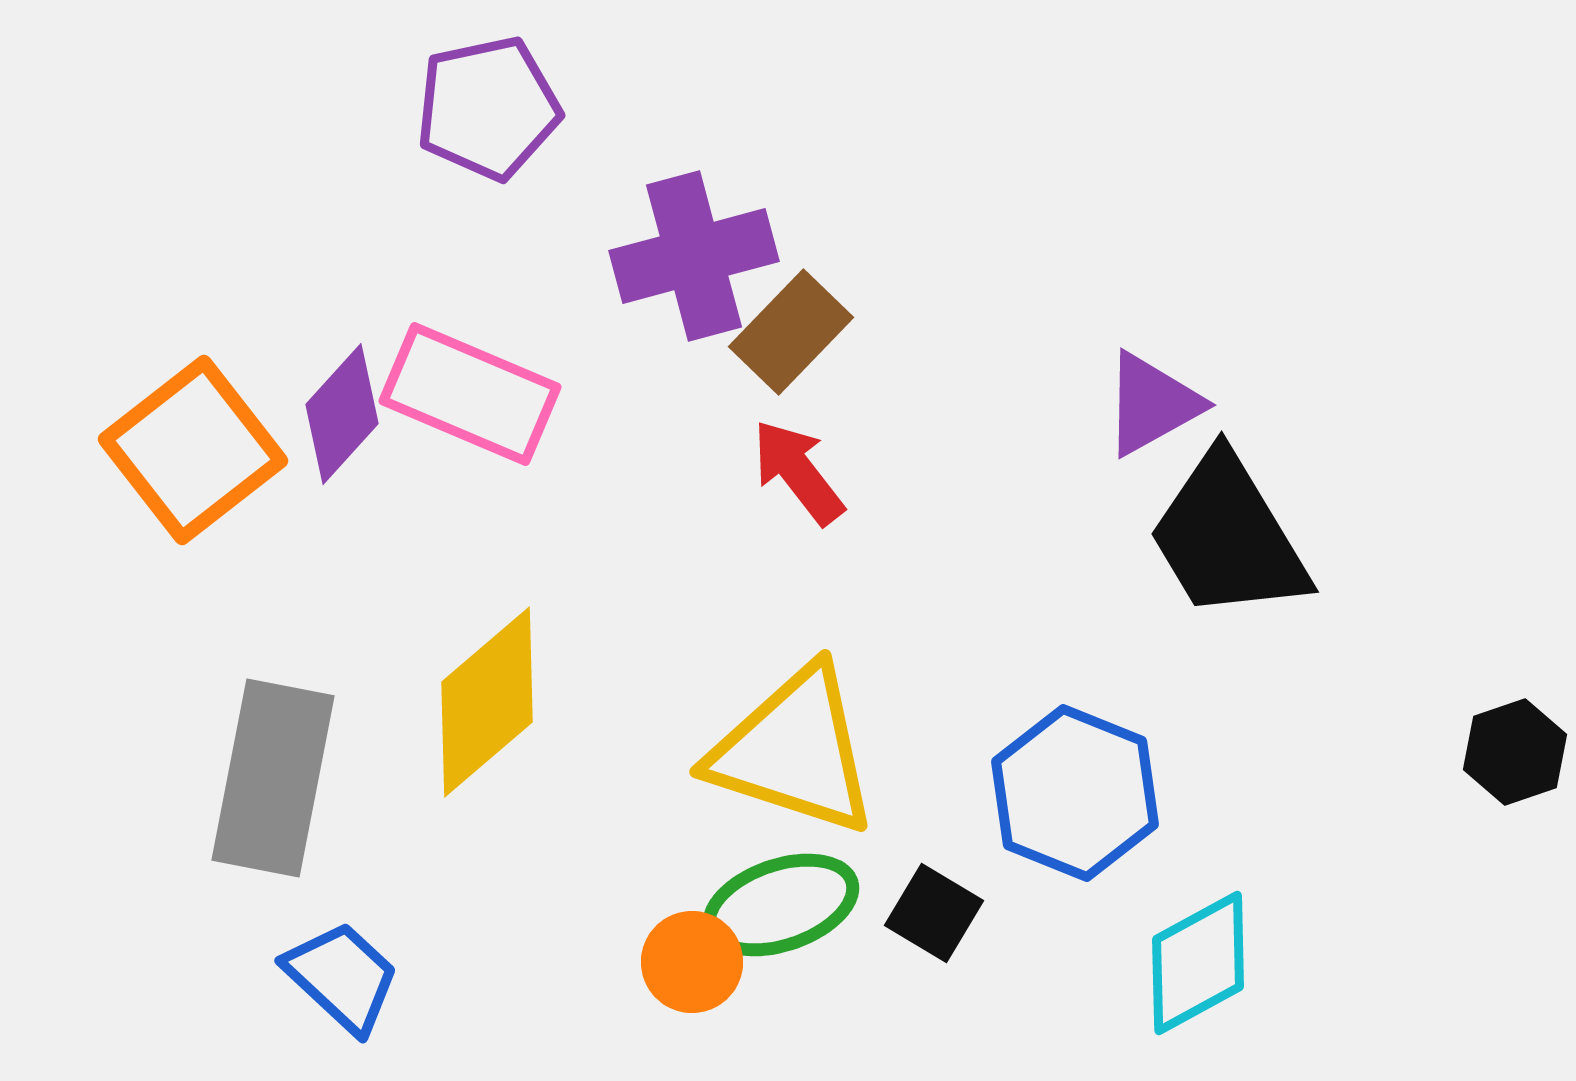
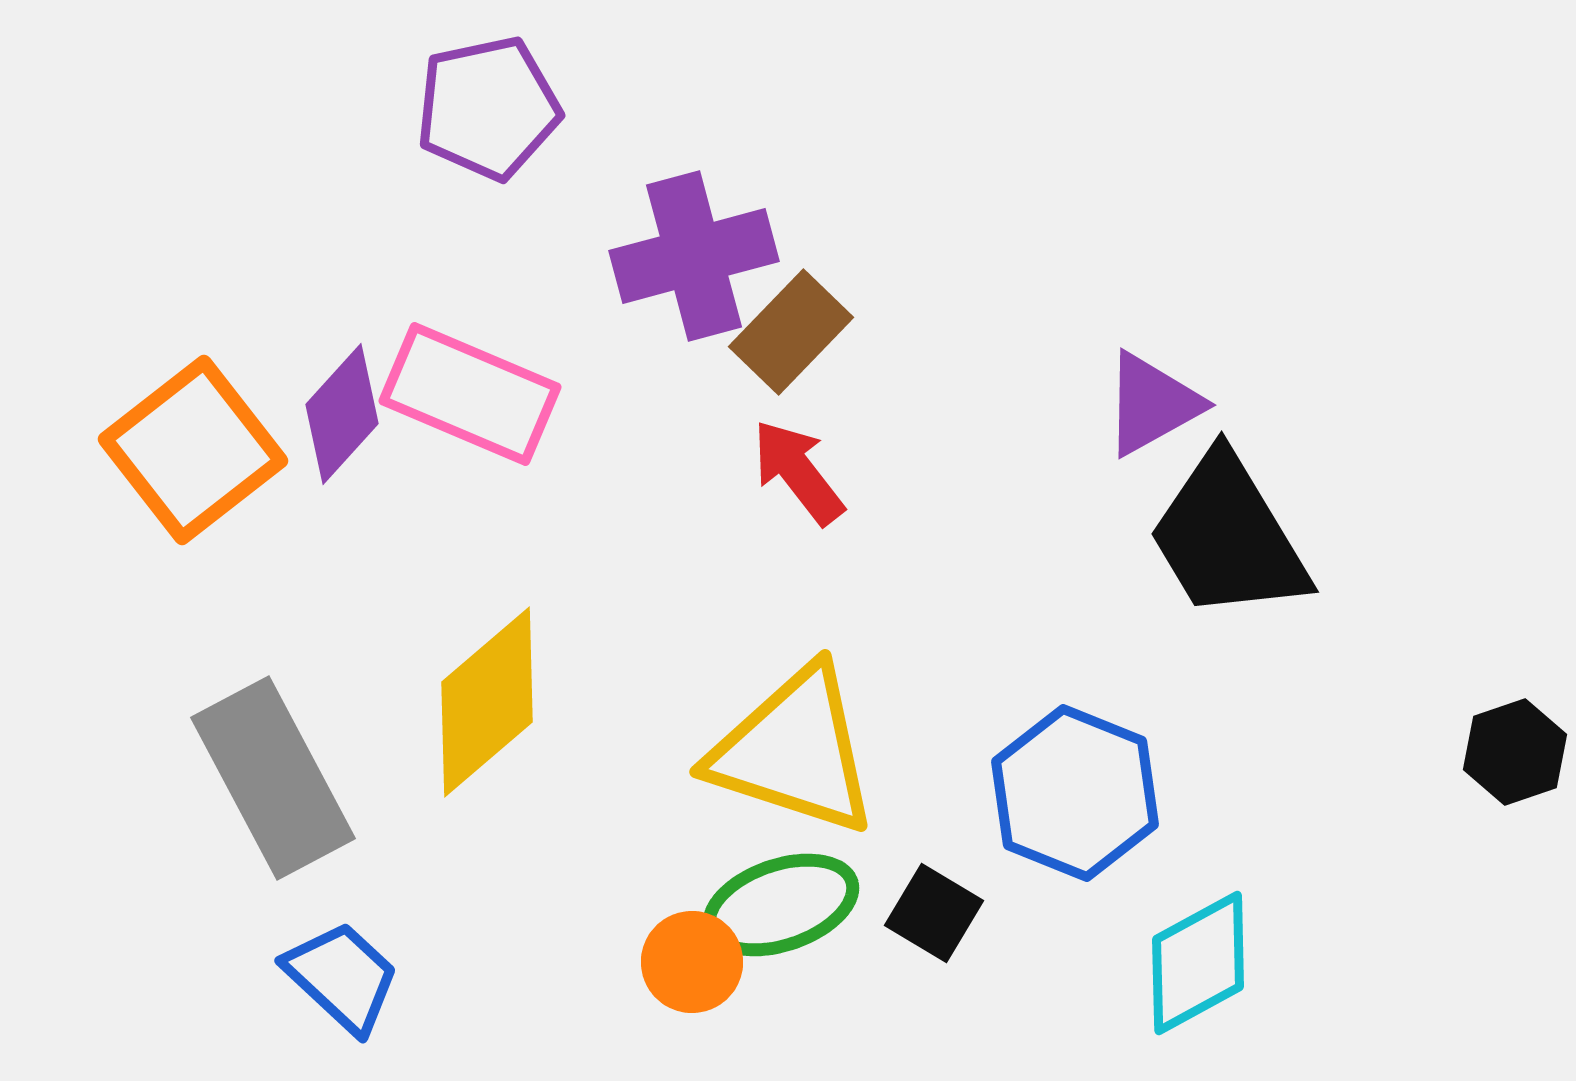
gray rectangle: rotated 39 degrees counterclockwise
